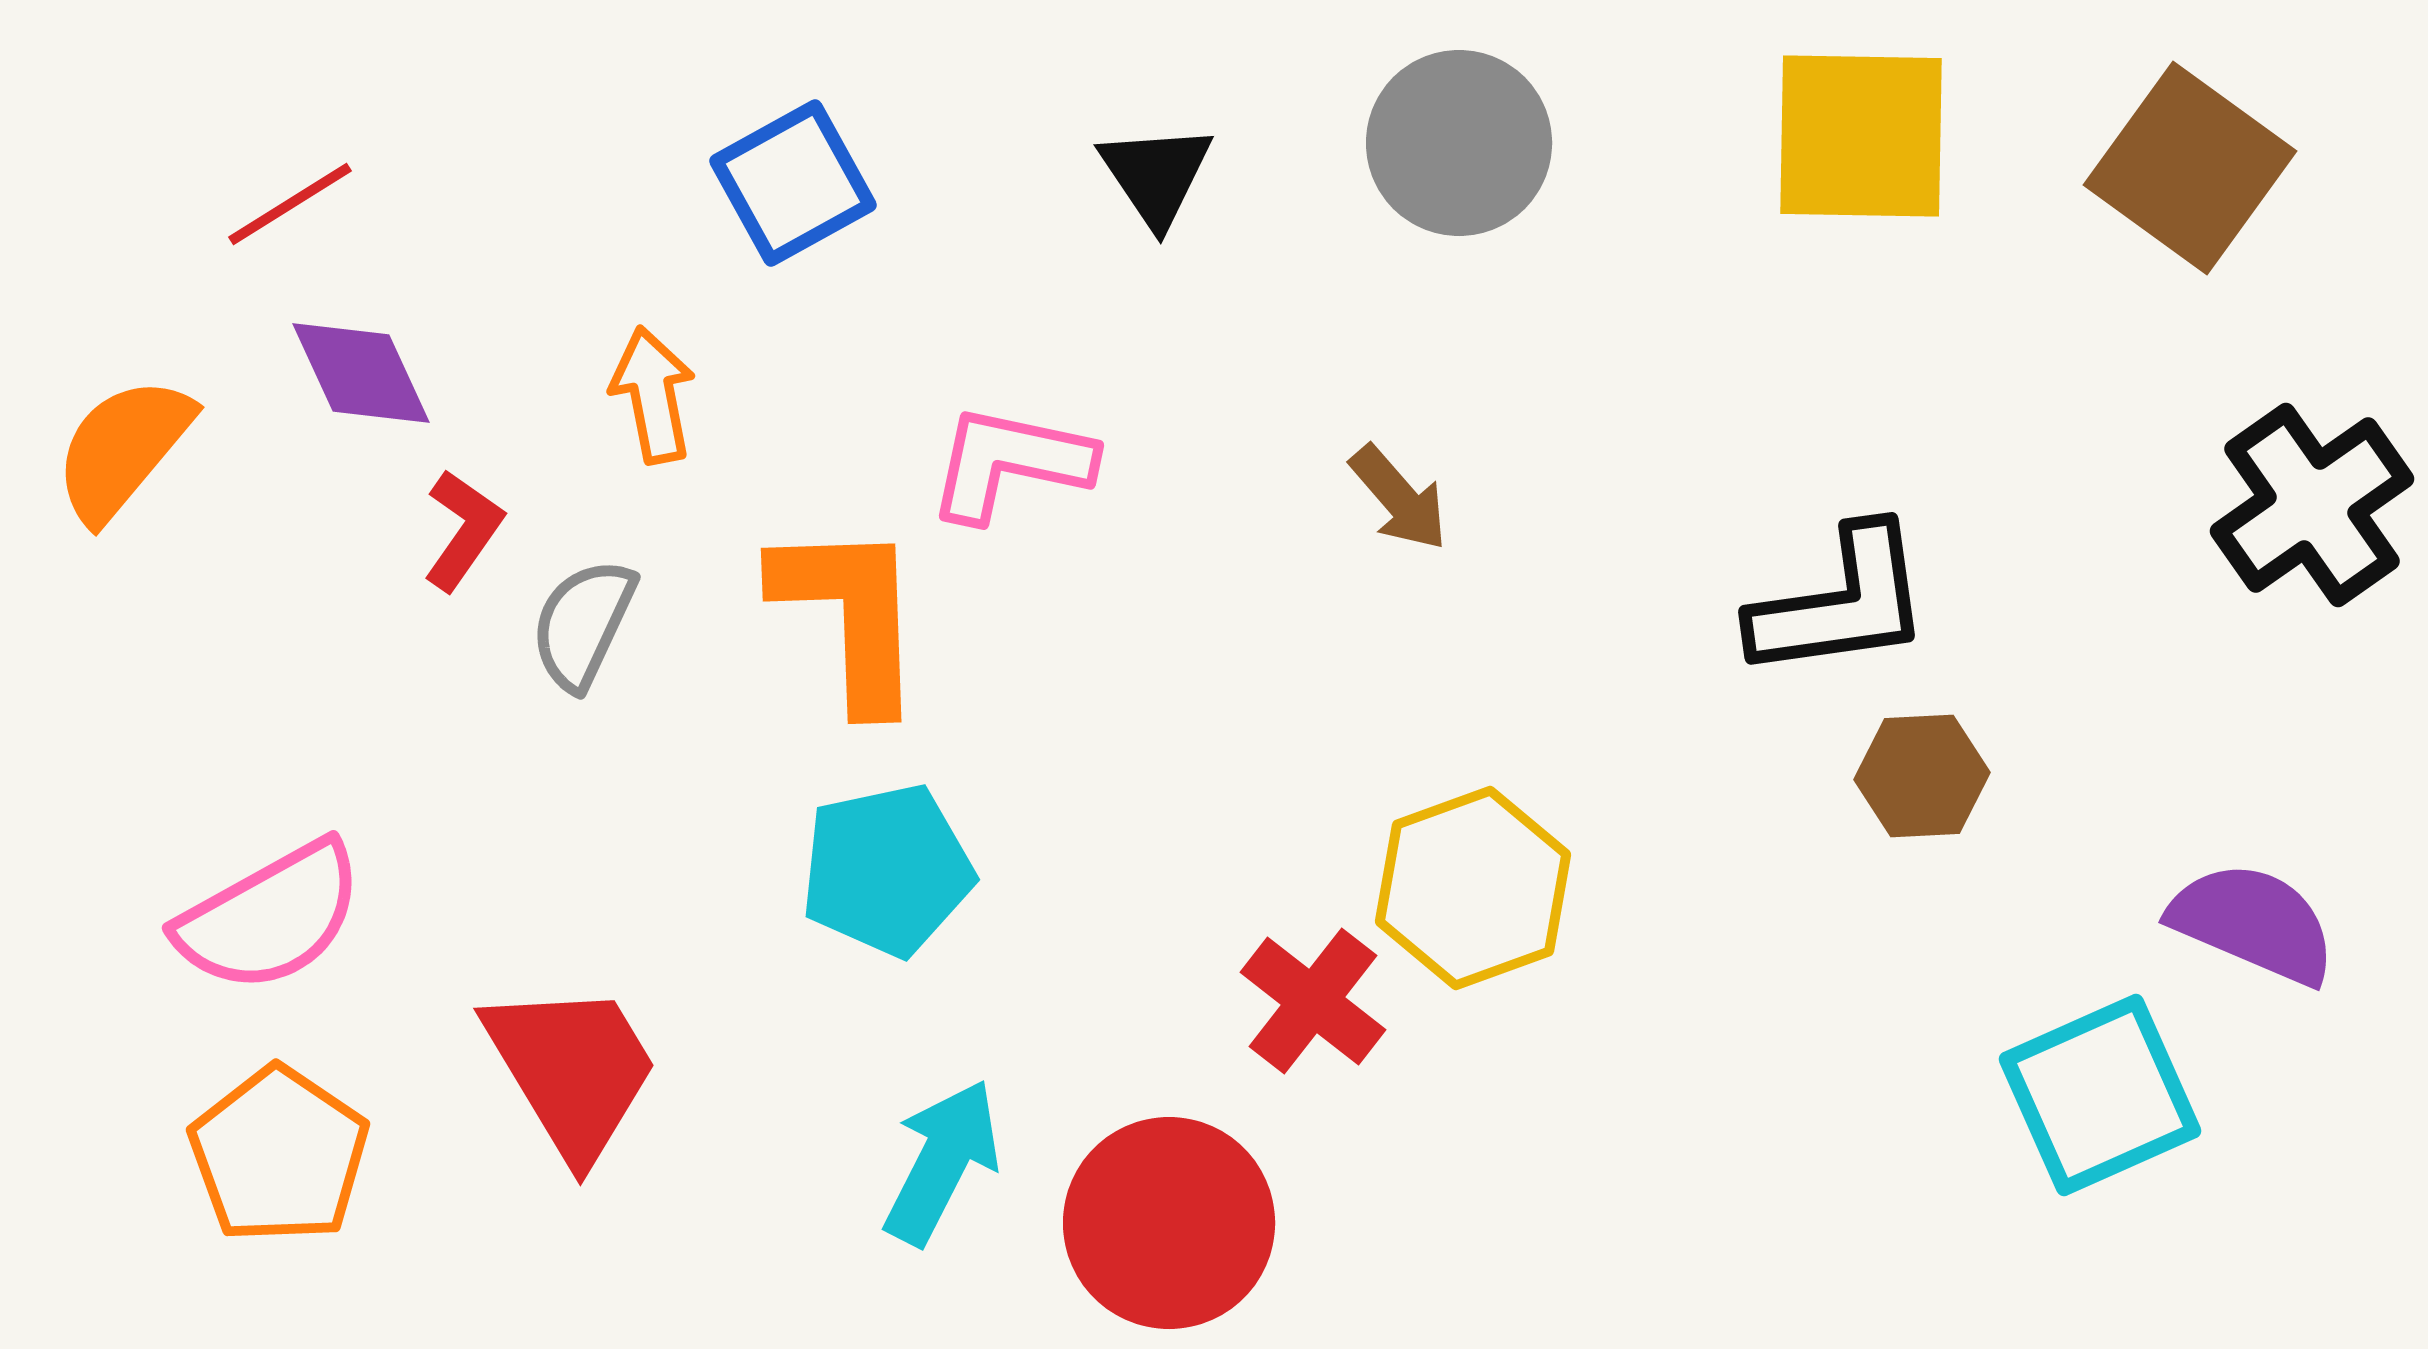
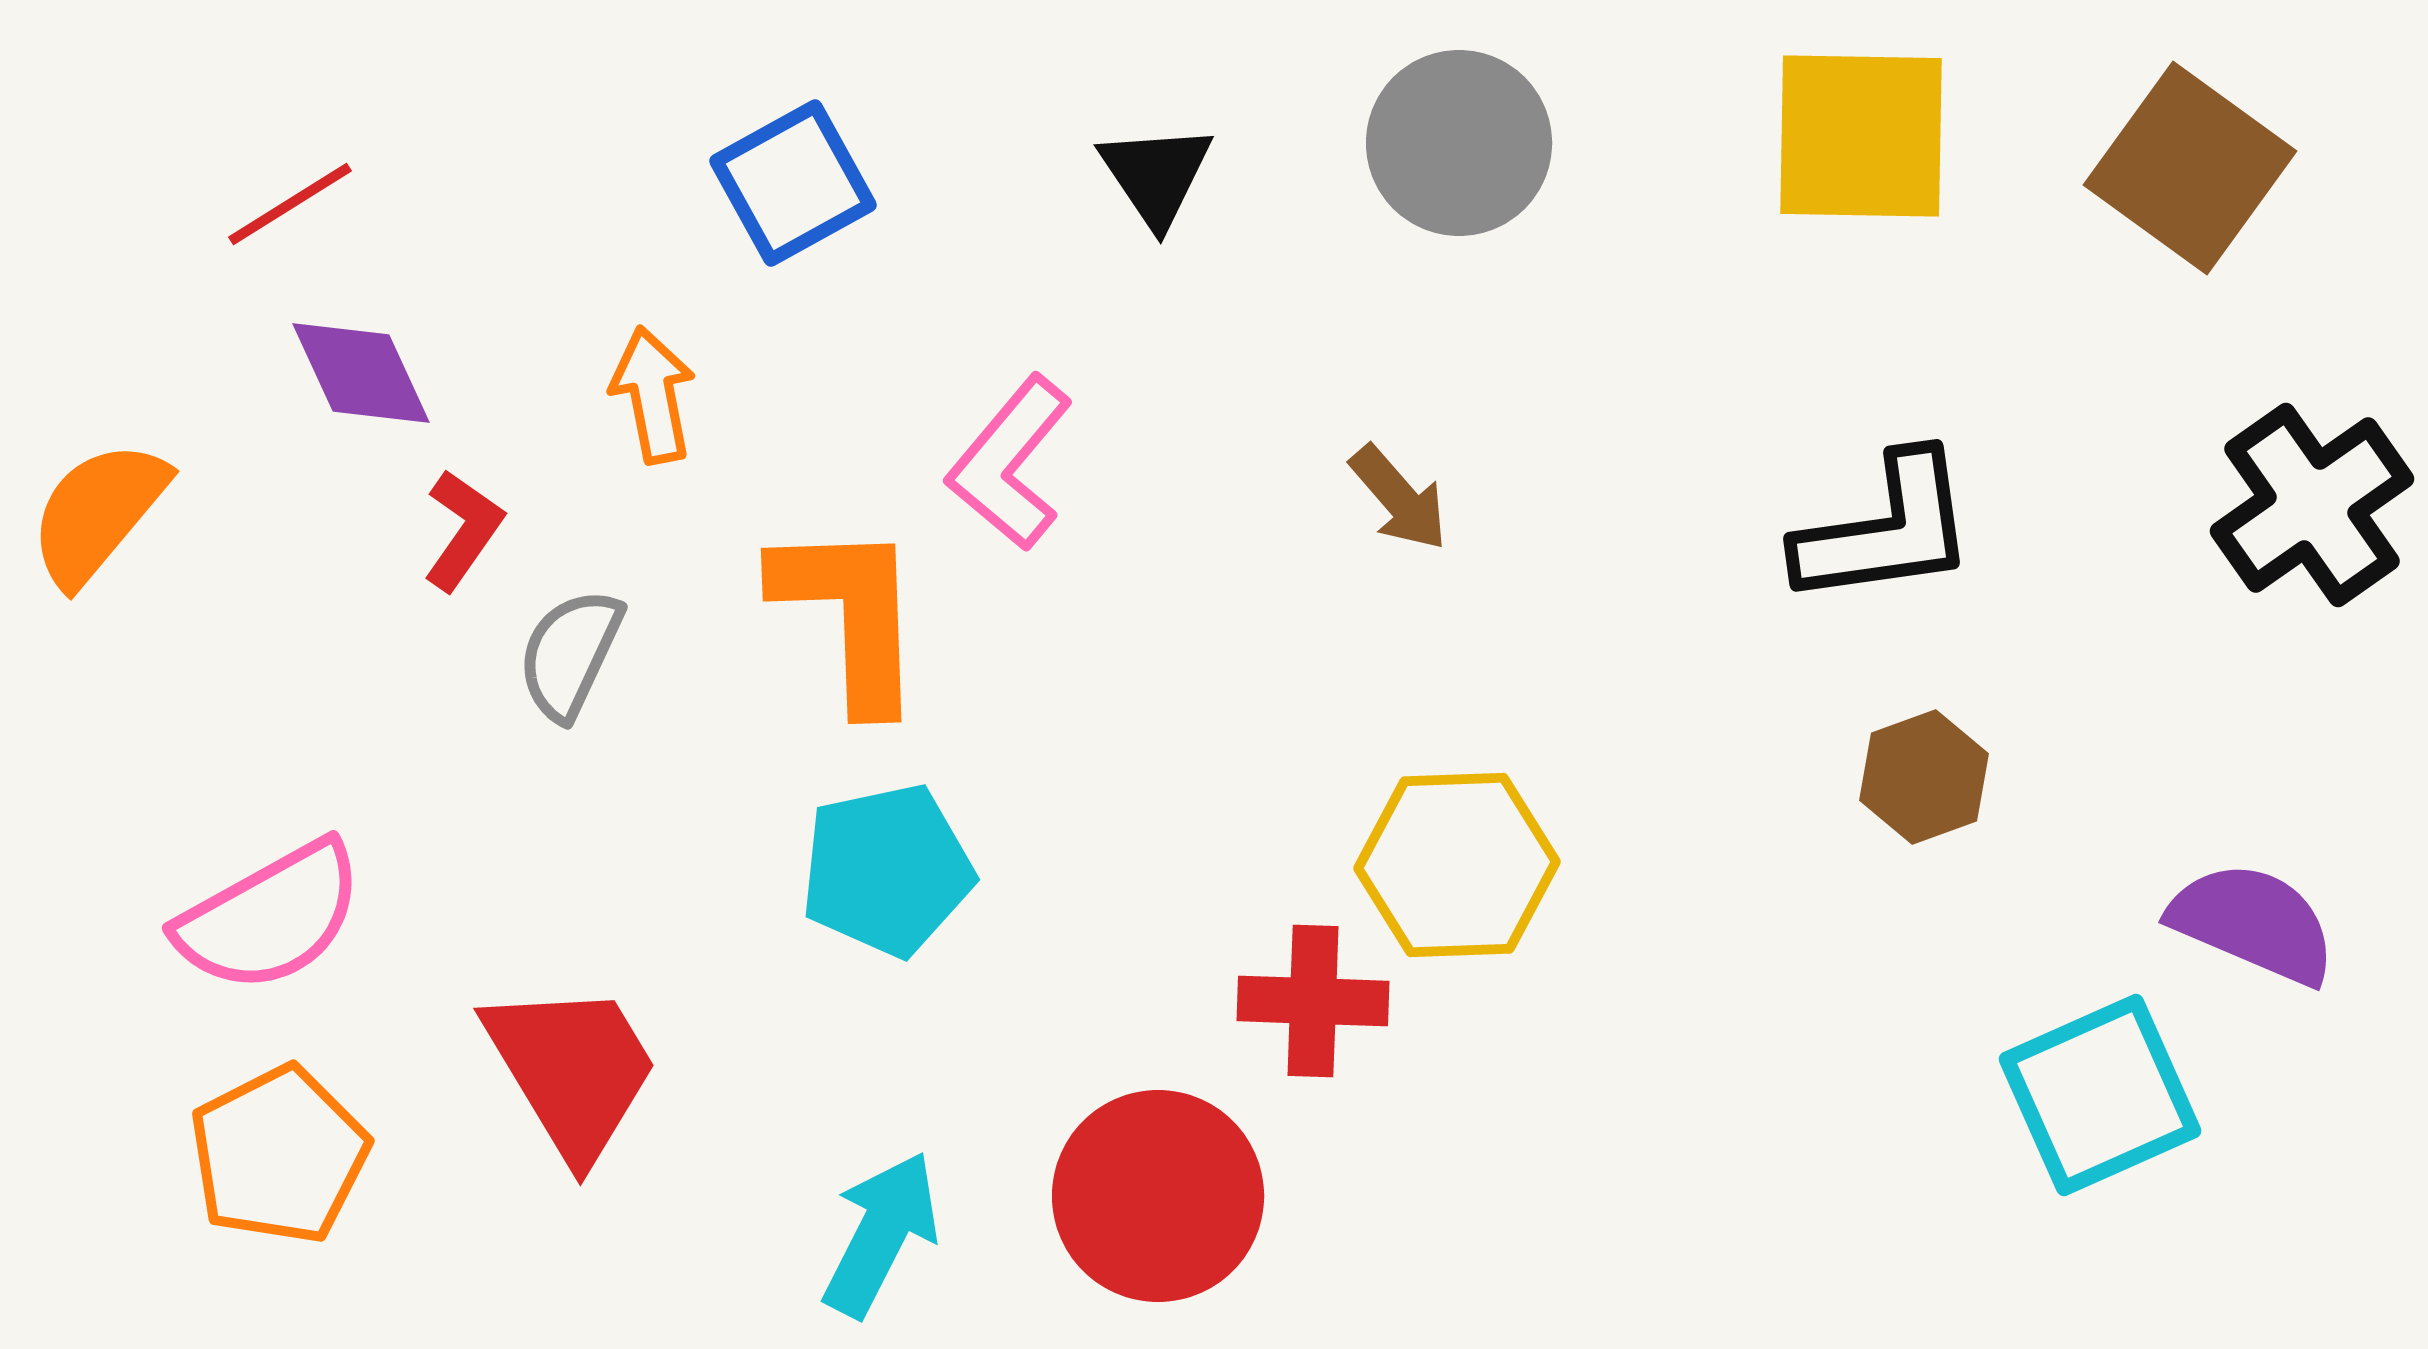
orange semicircle: moved 25 px left, 64 px down
pink L-shape: rotated 62 degrees counterclockwise
black L-shape: moved 45 px right, 73 px up
gray semicircle: moved 13 px left, 30 px down
brown hexagon: moved 2 px right, 1 px down; rotated 17 degrees counterclockwise
yellow hexagon: moved 16 px left, 23 px up; rotated 18 degrees clockwise
red cross: rotated 36 degrees counterclockwise
orange pentagon: rotated 11 degrees clockwise
cyan arrow: moved 61 px left, 72 px down
red circle: moved 11 px left, 27 px up
